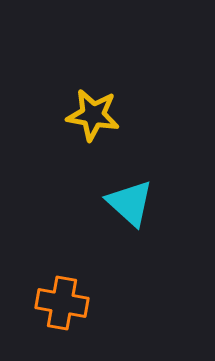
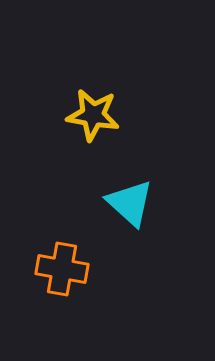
orange cross: moved 34 px up
